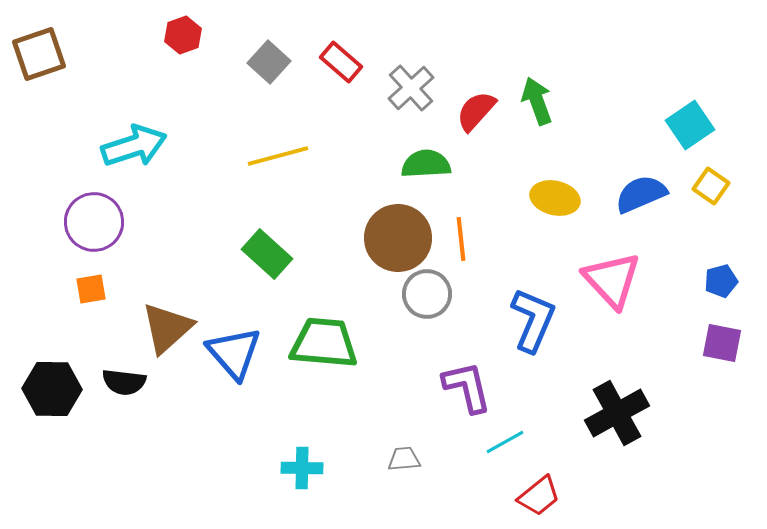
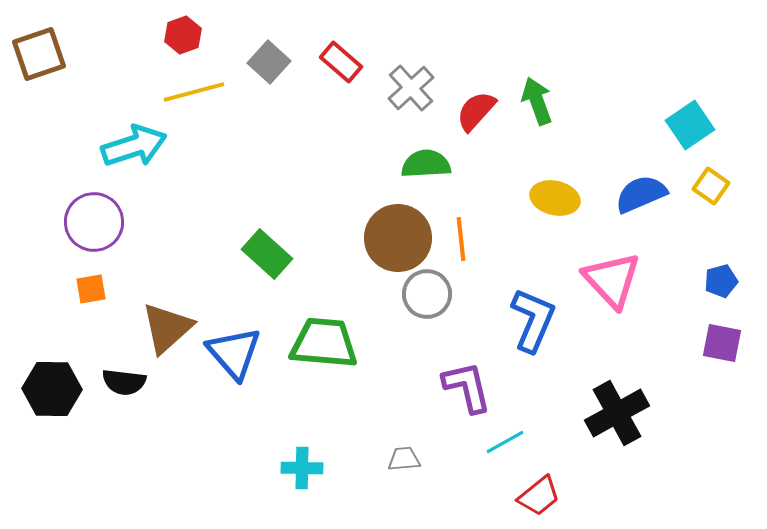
yellow line: moved 84 px left, 64 px up
